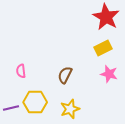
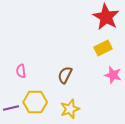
pink star: moved 4 px right, 1 px down
